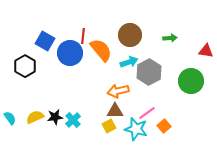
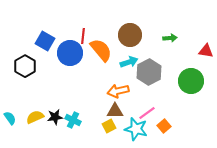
cyan cross: rotated 21 degrees counterclockwise
